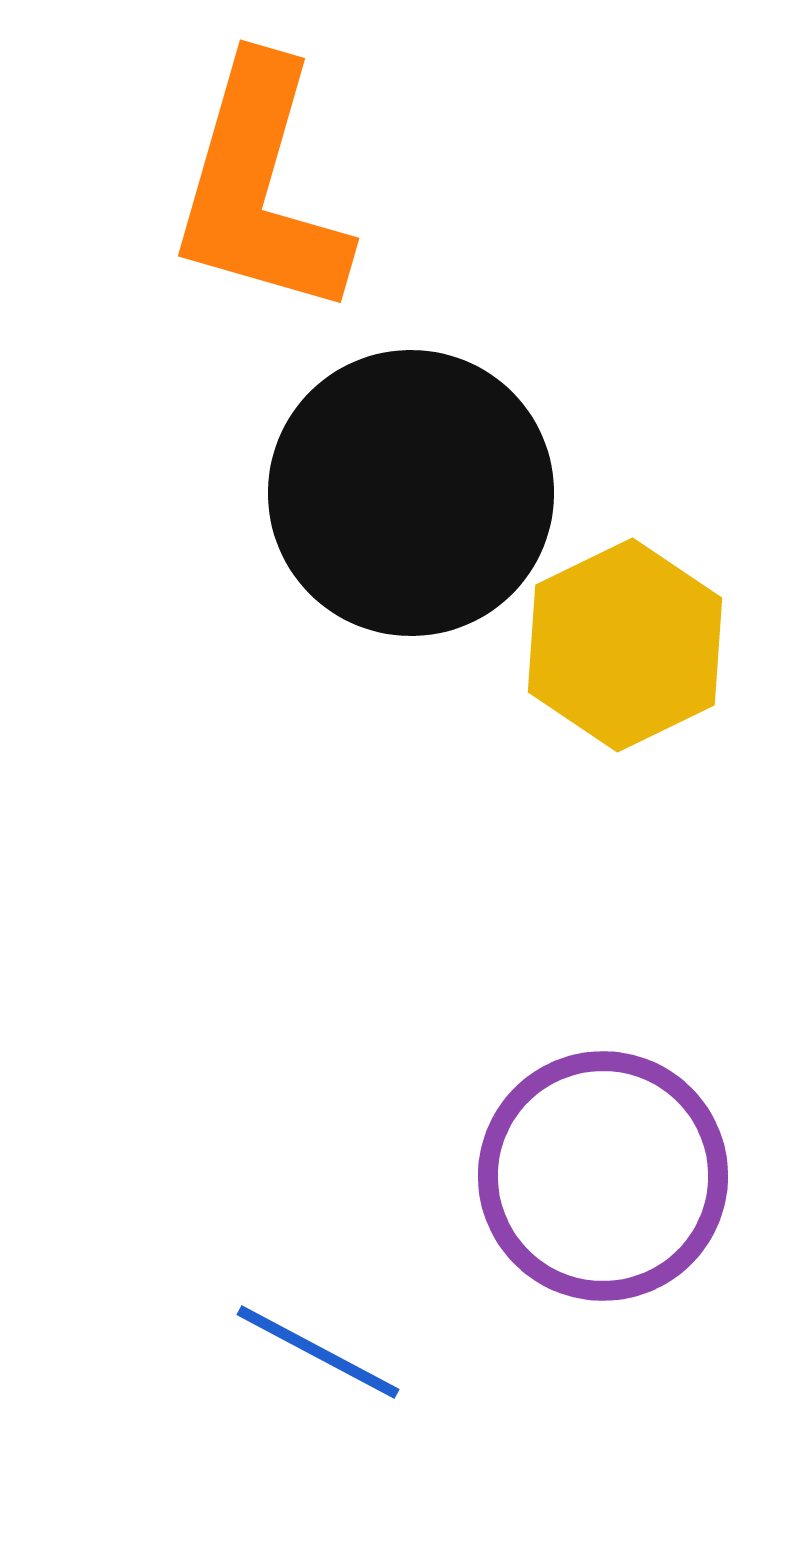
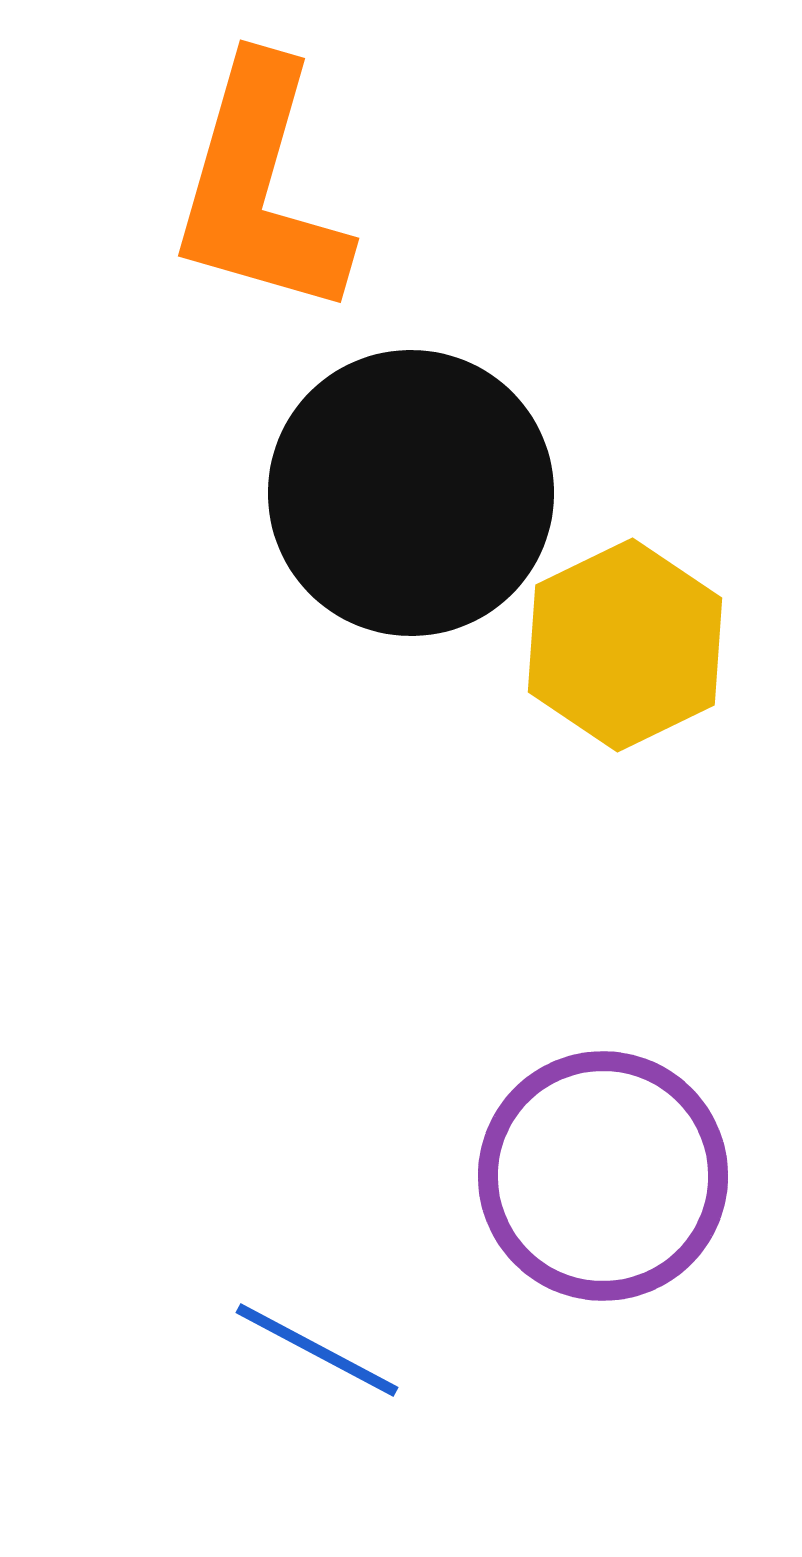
blue line: moved 1 px left, 2 px up
